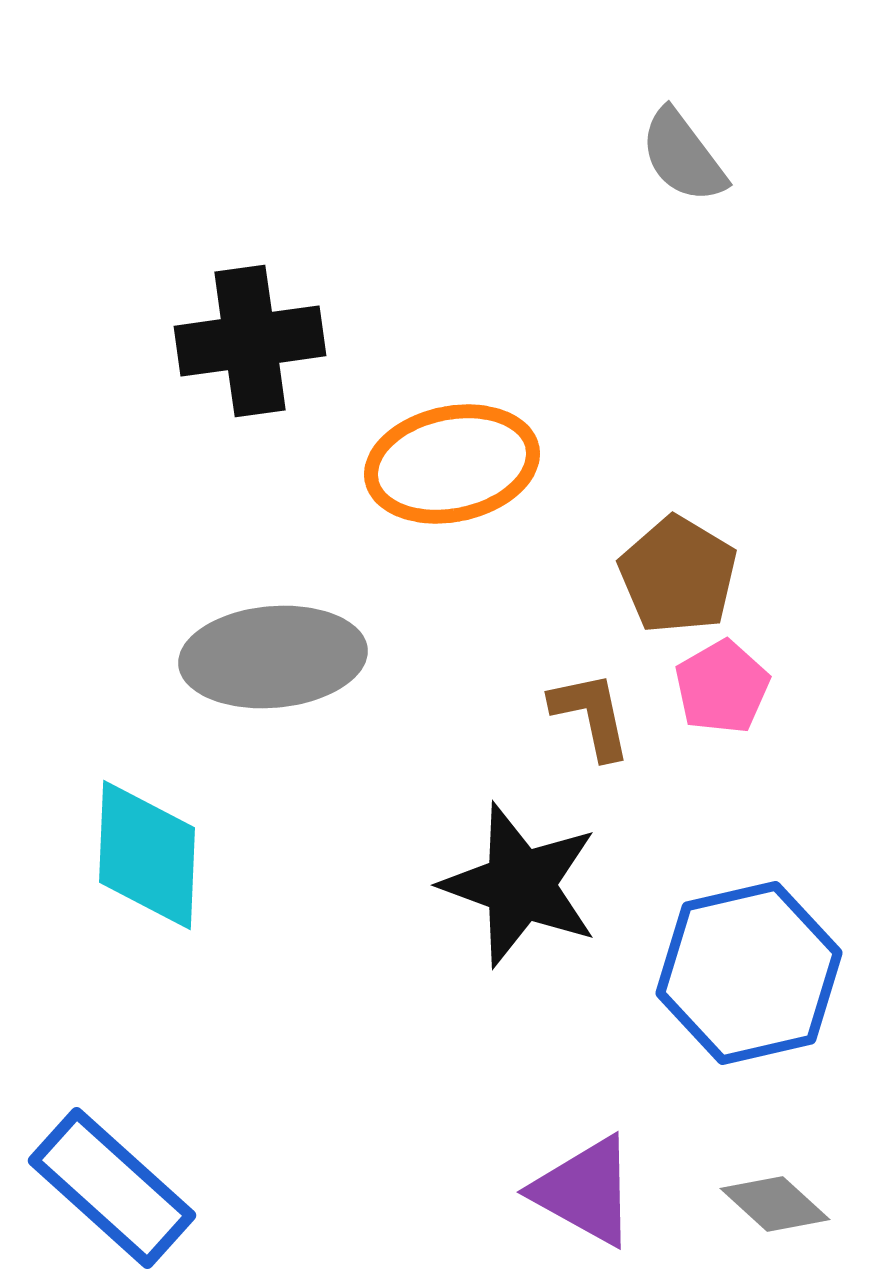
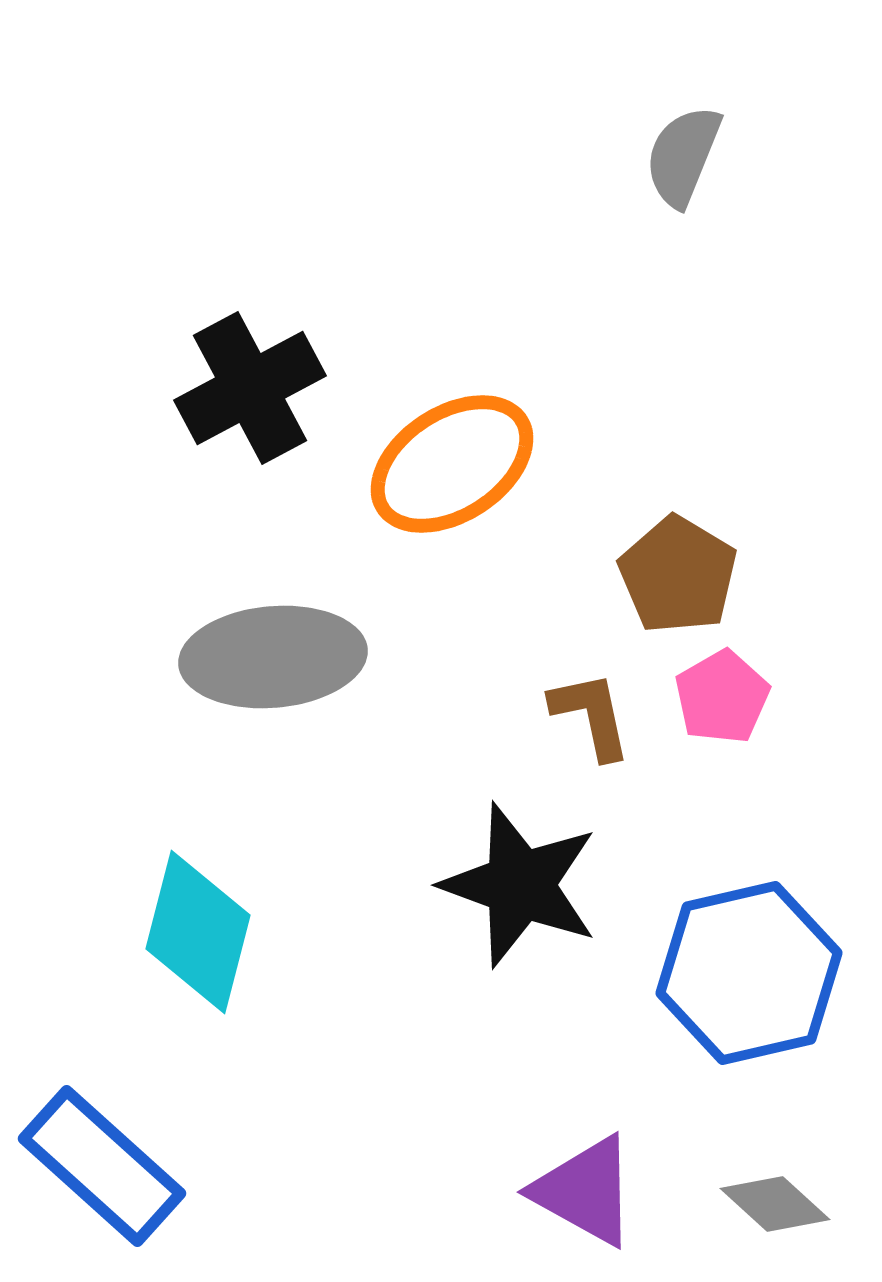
gray semicircle: rotated 59 degrees clockwise
black cross: moved 47 px down; rotated 20 degrees counterclockwise
orange ellipse: rotated 21 degrees counterclockwise
pink pentagon: moved 10 px down
cyan diamond: moved 51 px right, 77 px down; rotated 12 degrees clockwise
blue rectangle: moved 10 px left, 22 px up
